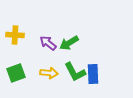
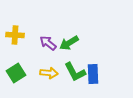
green square: rotated 12 degrees counterclockwise
